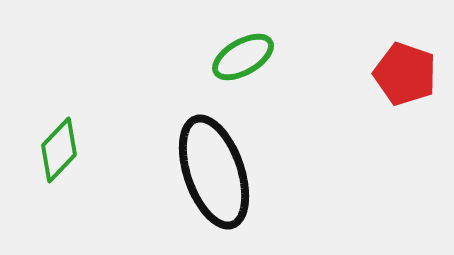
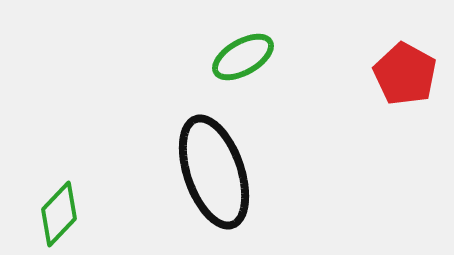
red pentagon: rotated 10 degrees clockwise
green diamond: moved 64 px down
